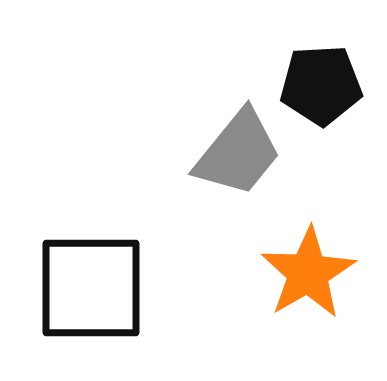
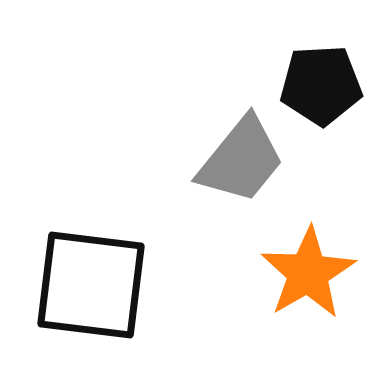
gray trapezoid: moved 3 px right, 7 px down
black square: moved 3 px up; rotated 7 degrees clockwise
